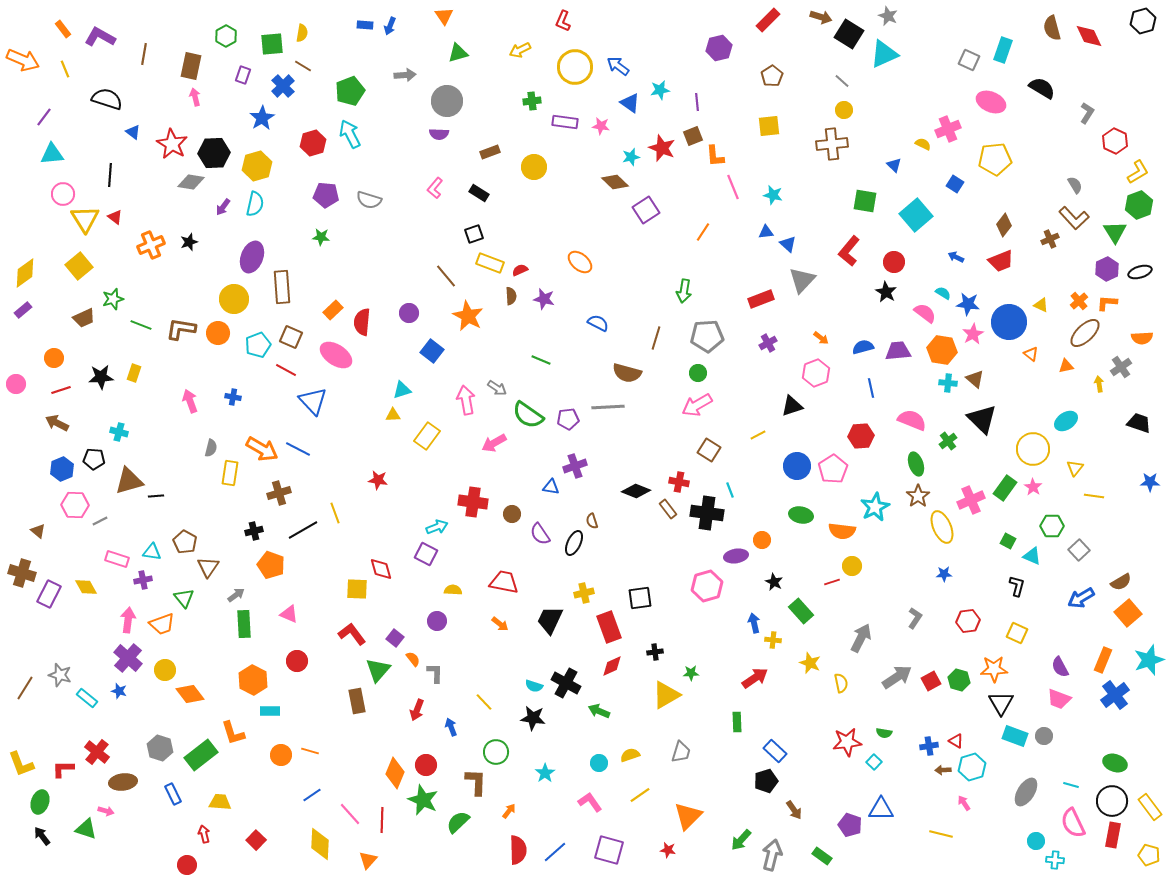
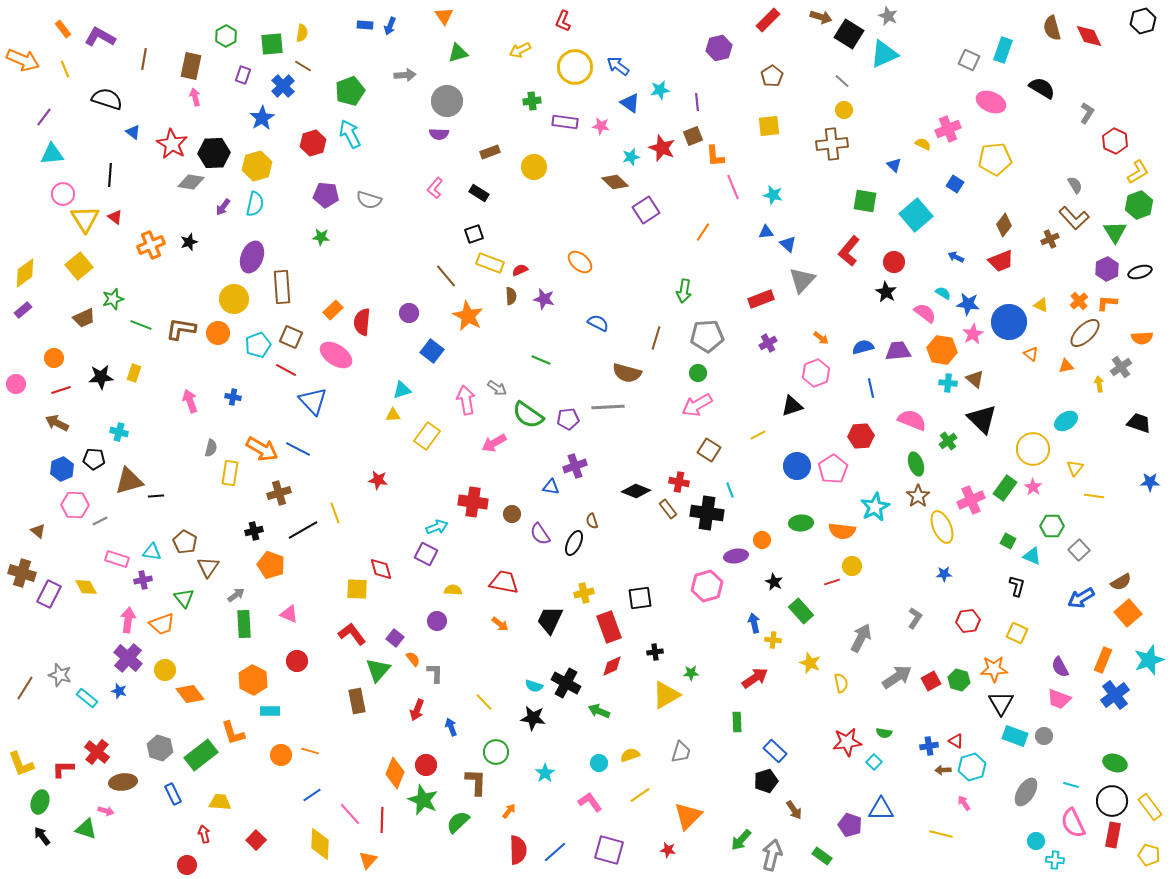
brown line at (144, 54): moved 5 px down
green ellipse at (801, 515): moved 8 px down; rotated 15 degrees counterclockwise
